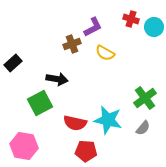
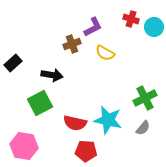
black arrow: moved 5 px left, 4 px up
green cross: rotated 10 degrees clockwise
